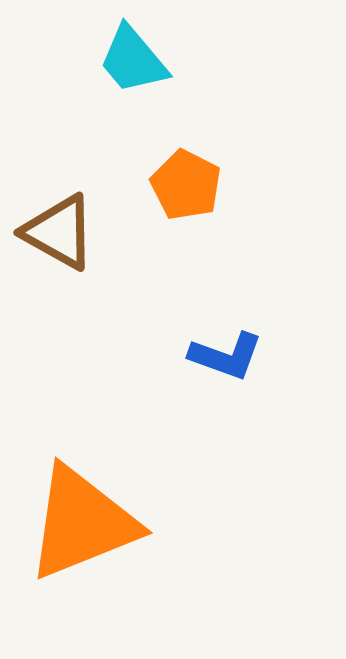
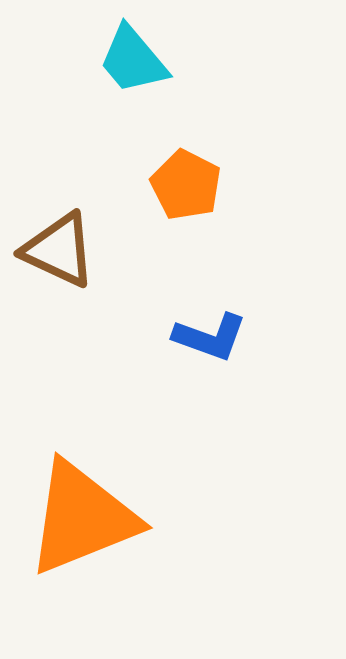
brown triangle: moved 18 px down; rotated 4 degrees counterclockwise
blue L-shape: moved 16 px left, 19 px up
orange triangle: moved 5 px up
